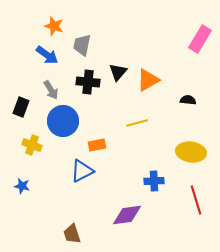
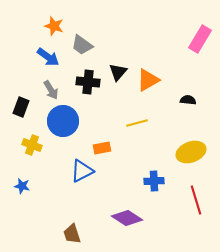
gray trapezoid: rotated 65 degrees counterclockwise
blue arrow: moved 1 px right, 2 px down
orange rectangle: moved 5 px right, 3 px down
yellow ellipse: rotated 28 degrees counterclockwise
purple diamond: moved 3 px down; rotated 40 degrees clockwise
